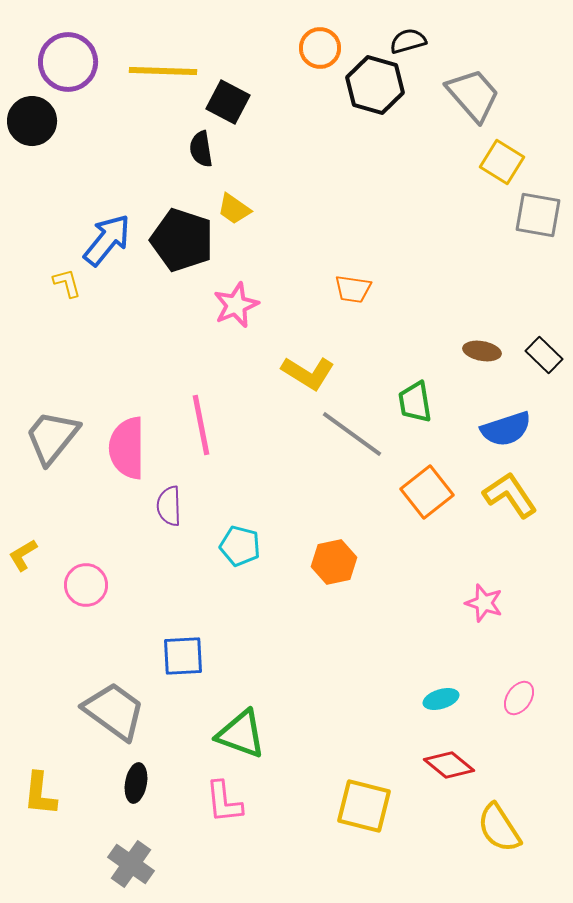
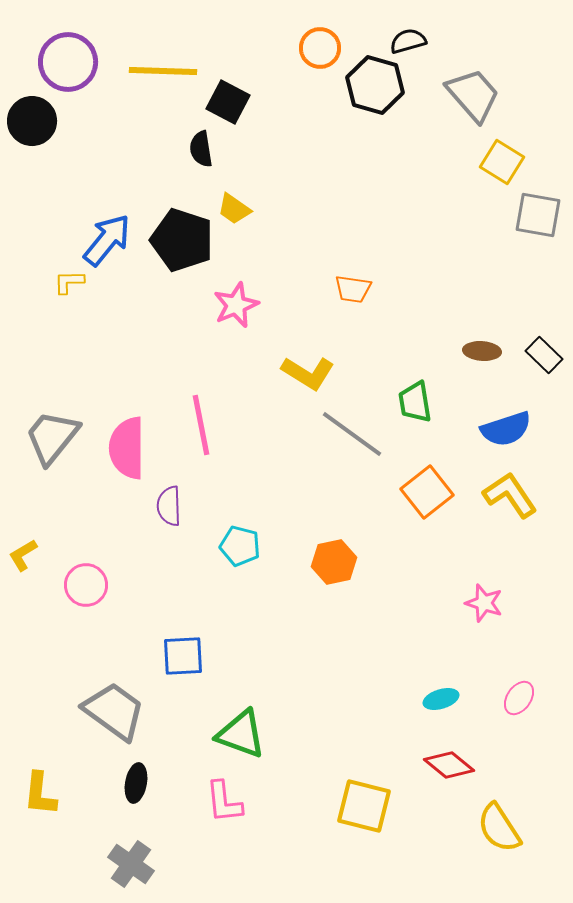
yellow L-shape at (67, 283): moved 2 px right, 1 px up; rotated 76 degrees counterclockwise
brown ellipse at (482, 351): rotated 6 degrees counterclockwise
